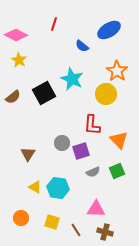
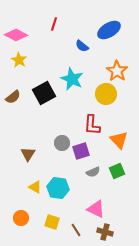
pink triangle: rotated 24 degrees clockwise
